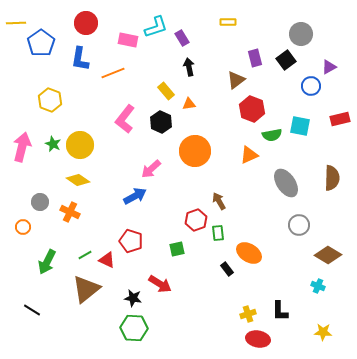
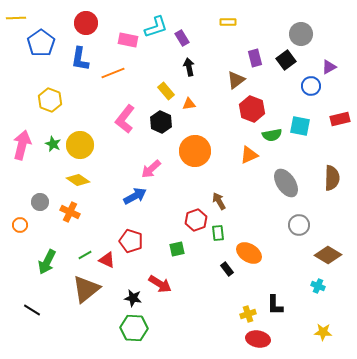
yellow line at (16, 23): moved 5 px up
pink arrow at (22, 147): moved 2 px up
orange circle at (23, 227): moved 3 px left, 2 px up
black L-shape at (280, 311): moved 5 px left, 6 px up
